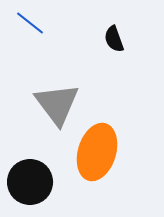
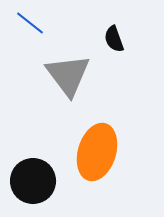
gray triangle: moved 11 px right, 29 px up
black circle: moved 3 px right, 1 px up
